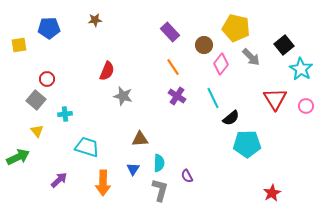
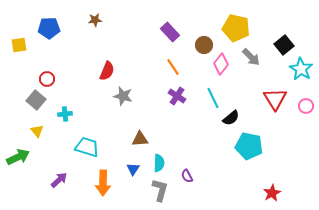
cyan pentagon: moved 2 px right, 2 px down; rotated 12 degrees clockwise
